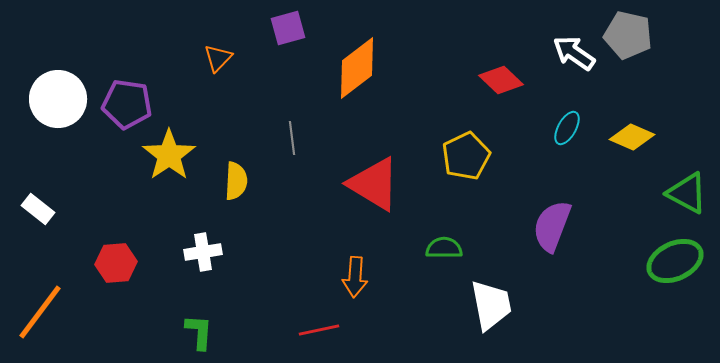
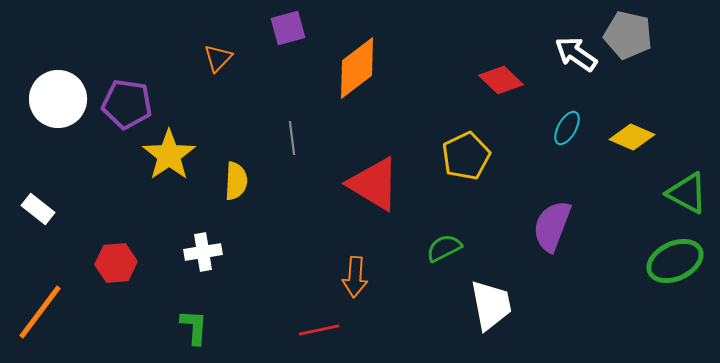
white arrow: moved 2 px right, 1 px down
green semicircle: rotated 27 degrees counterclockwise
green L-shape: moved 5 px left, 5 px up
